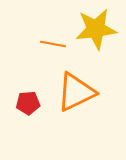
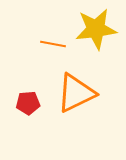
orange triangle: moved 1 px down
